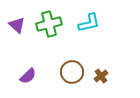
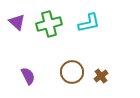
purple triangle: moved 3 px up
purple semicircle: rotated 72 degrees counterclockwise
